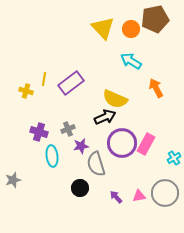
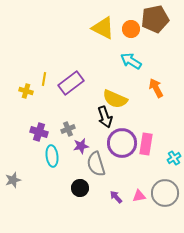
yellow triangle: rotated 20 degrees counterclockwise
black arrow: rotated 95 degrees clockwise
pink rectangle: rotated 20 degrees counterclockwise
